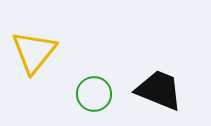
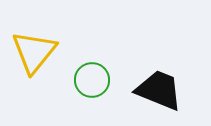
green circle: moved 2 px left, 14 px up
